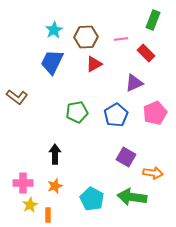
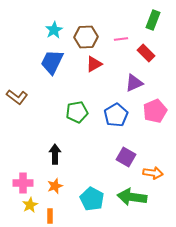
pink pentagon: moved 2 px up
orange rectangle: moved 2 px right, 1 px down
